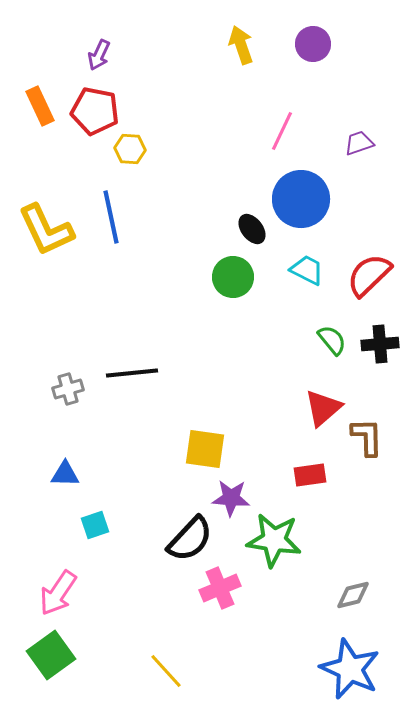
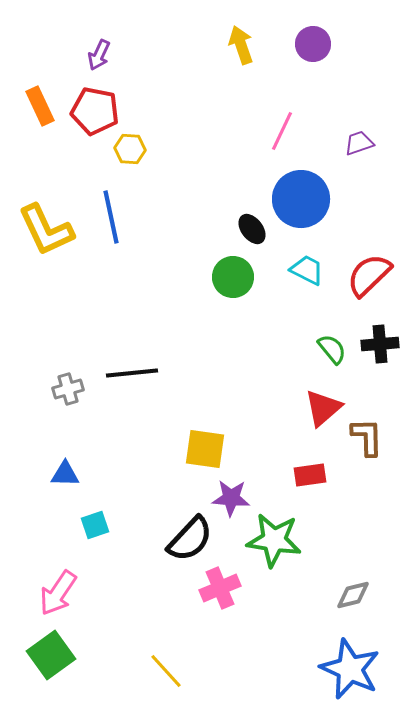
green semicircle: moved 9 px down
